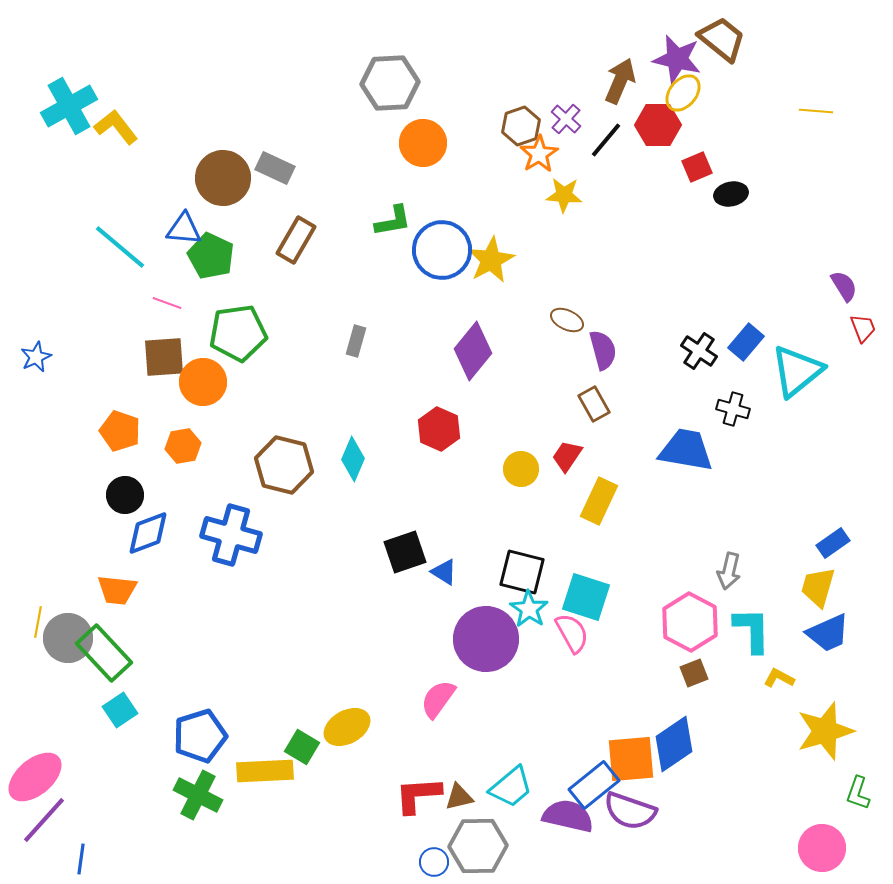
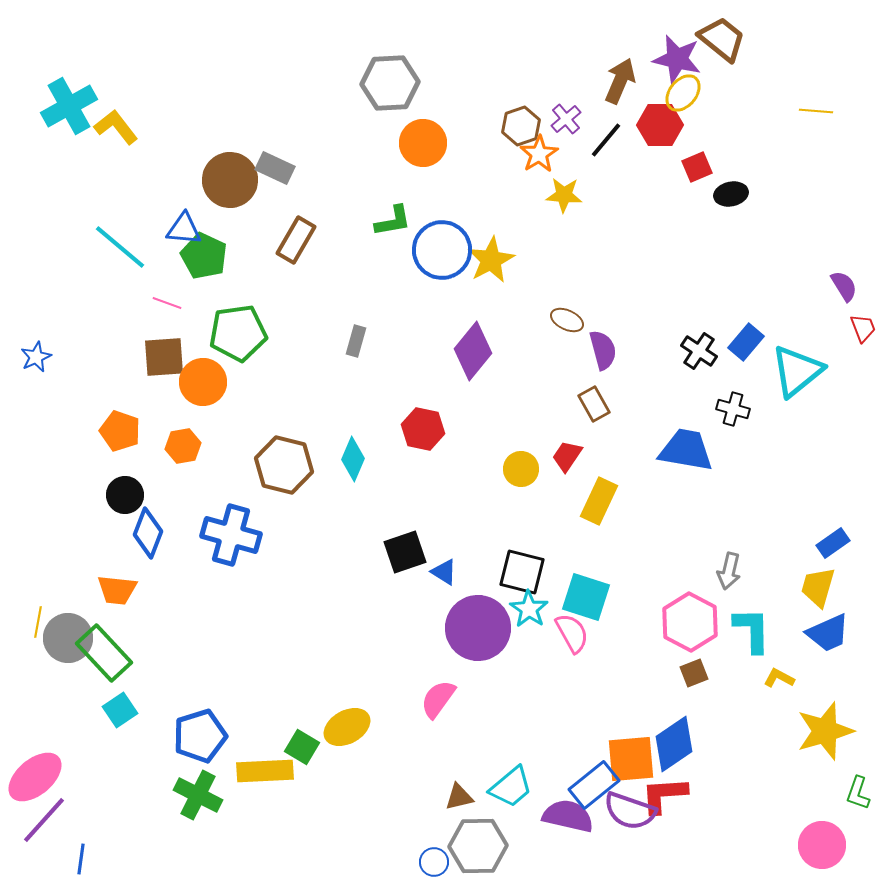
purple cross at (566, 119): rotated 8 degrees clockwise
red hexagon at (658, 125): moved 2 px right
brown circle at (223, 178): moved 7 px right, 2 px down
green pentagon at (211, 256): moved 7 px left
red hexagon at (439, 429): moved 16 px left; rotated 12 degrees counterclockwise
blue diamond at (148, 533): rotated 48 degrees counterclockwise
purple circle at (486, 639): moved 8 px left, 11 px up
red L-shape at (418, 795): moved 246 px right
pink circle at (822, 848): moved 3 px up
